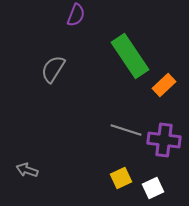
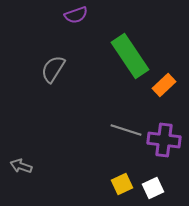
purple semicircle: rotated 50 degrees clockwise
gray arrow: moved 6 px left, 4 px up
yellow square: moved 1 px right, 6 px down
